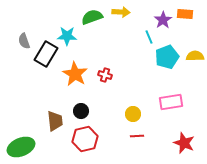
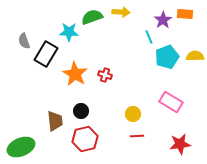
cyan star: moved 2 px right, 4 px up
pink rectangle: rotated 40 degrees clockwise
red star: moved 4 px left, 1 px down; rotated 30 degrees counterclockwise
